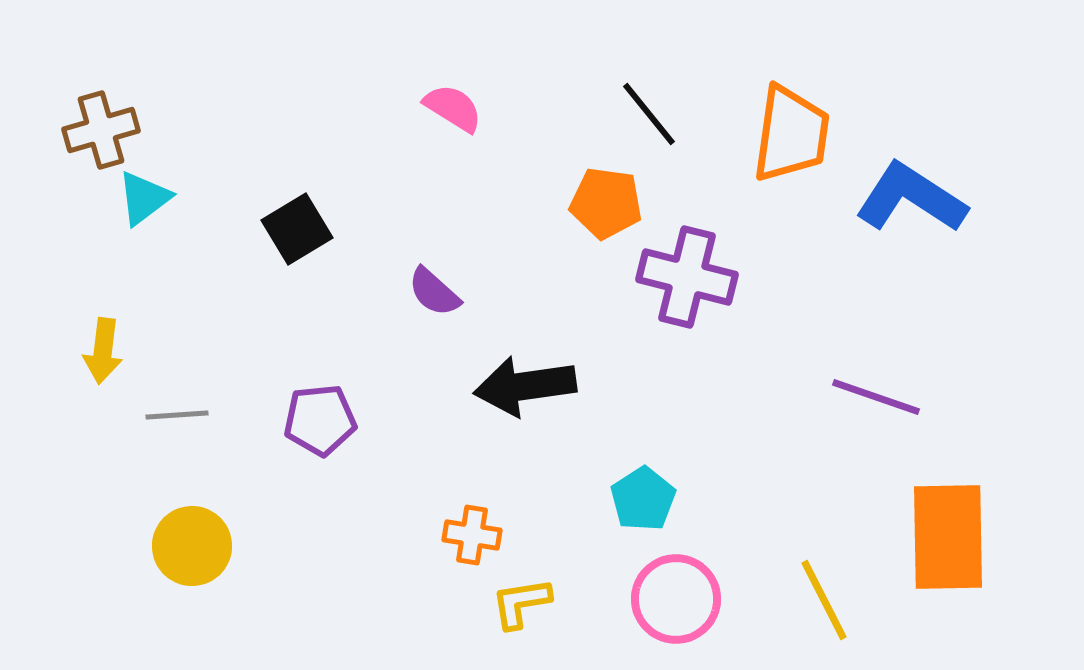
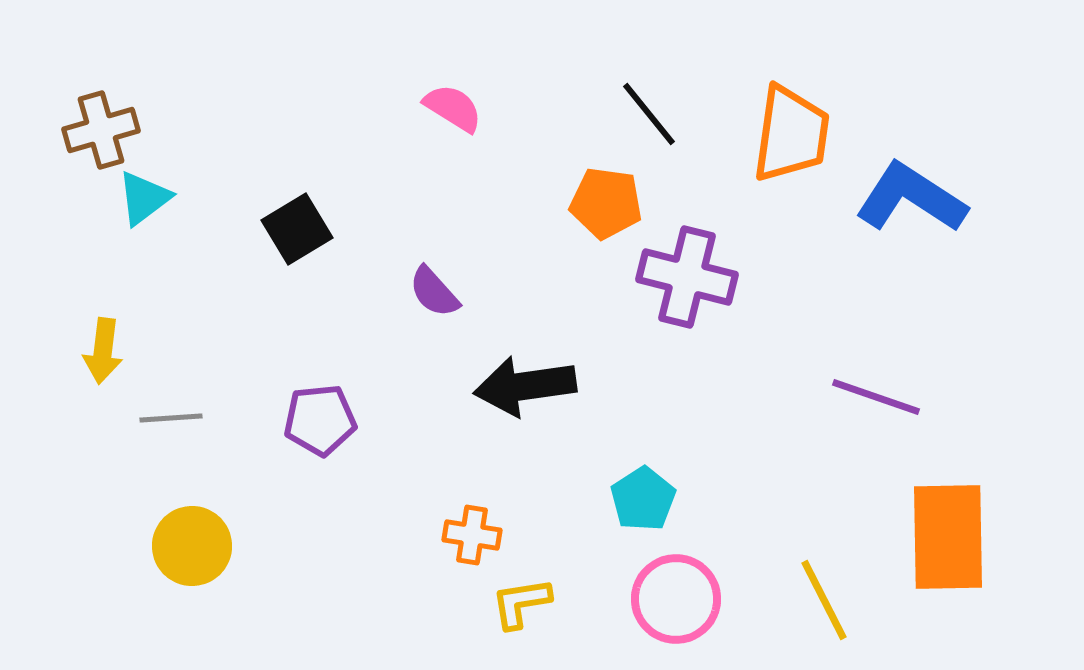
purple semicircle: rotated 6 degrees clockwise
gray line: moved 6 px left, 3 px down
